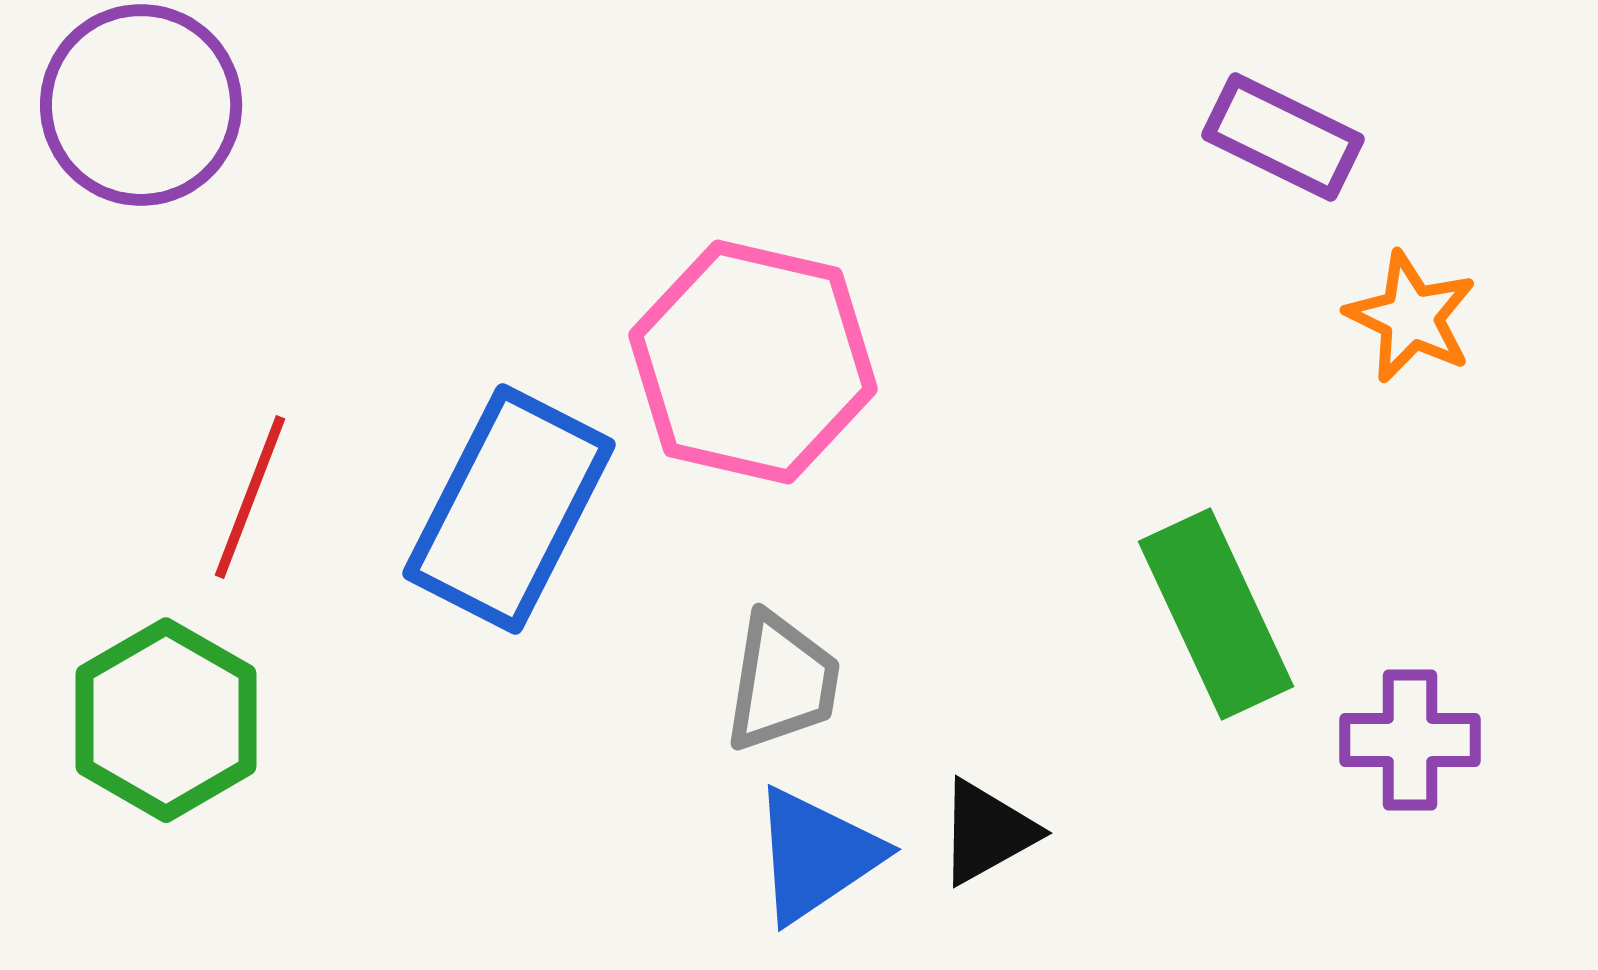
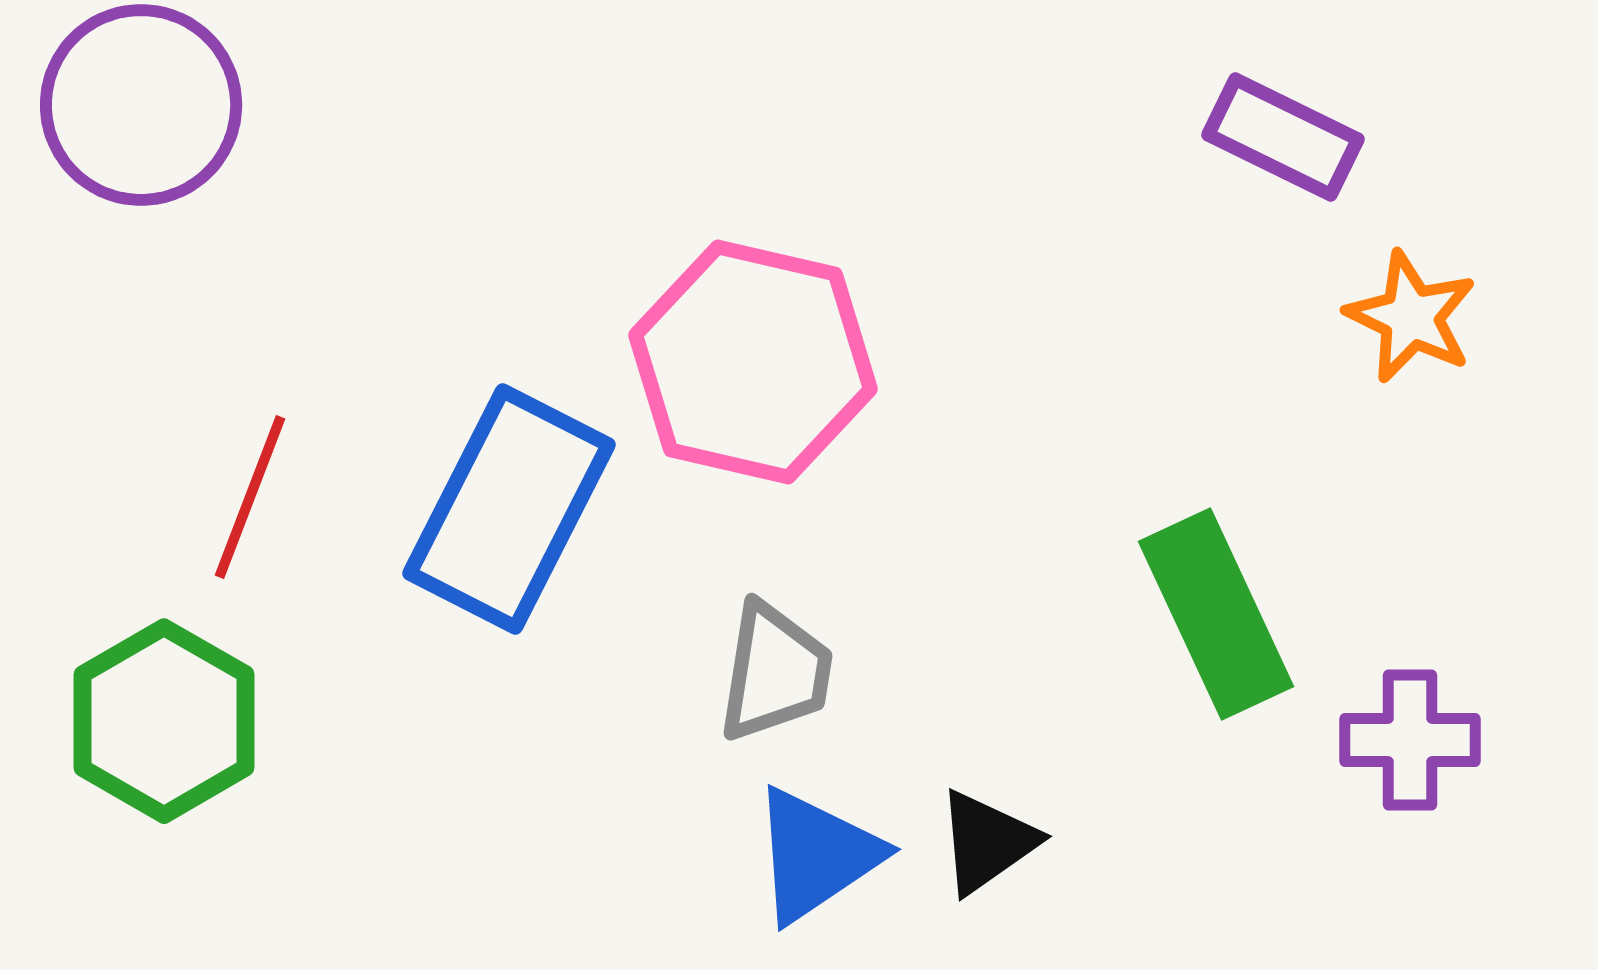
gray trapezoid: moved 7 px left, 10 px up
green hexagon: moved 2 px left, 1 px down
black triangle: moved 10 px down; rotated 6 degrees counterclockwise
